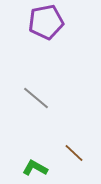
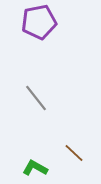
purple pentagon: moved 7 px left
gray line: rotated 12 degrees clockwise
